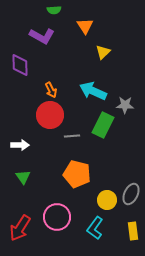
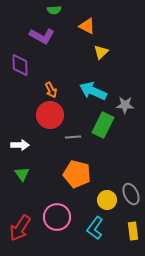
orange triangle: moved 2 px right; rotated 30 degrees counterclockwise
yellow triangle: moved 2 px left
gray line: moved 1 px right, 1 px down
green triangle: moved 1 px left, 3 px up
gray ellipse: rotated 50 degrees counterclockwise
